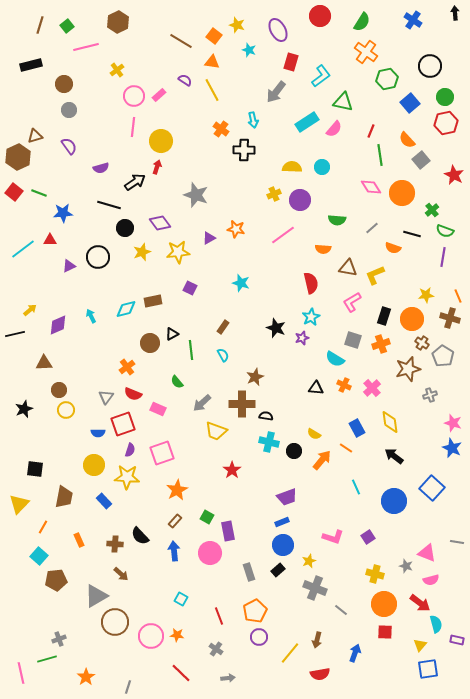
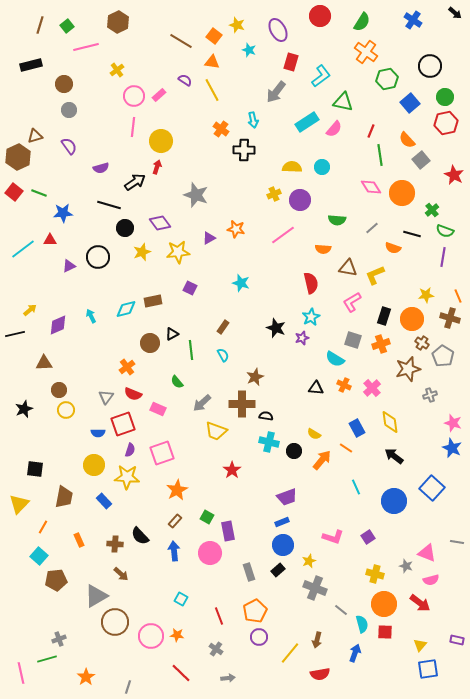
black arrow at (455, 13): rotated 136 degrees clockwise
cyan semicircle at (436, 624): moved 74 px left
